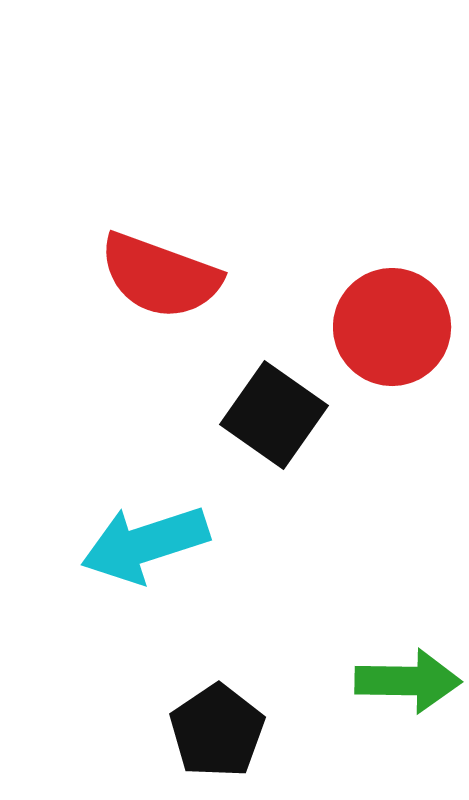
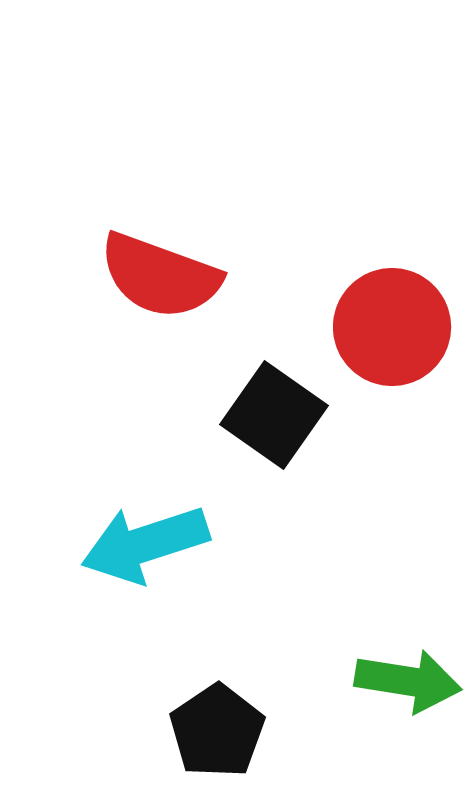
green arrow: rotated 8 degrees clockwise
